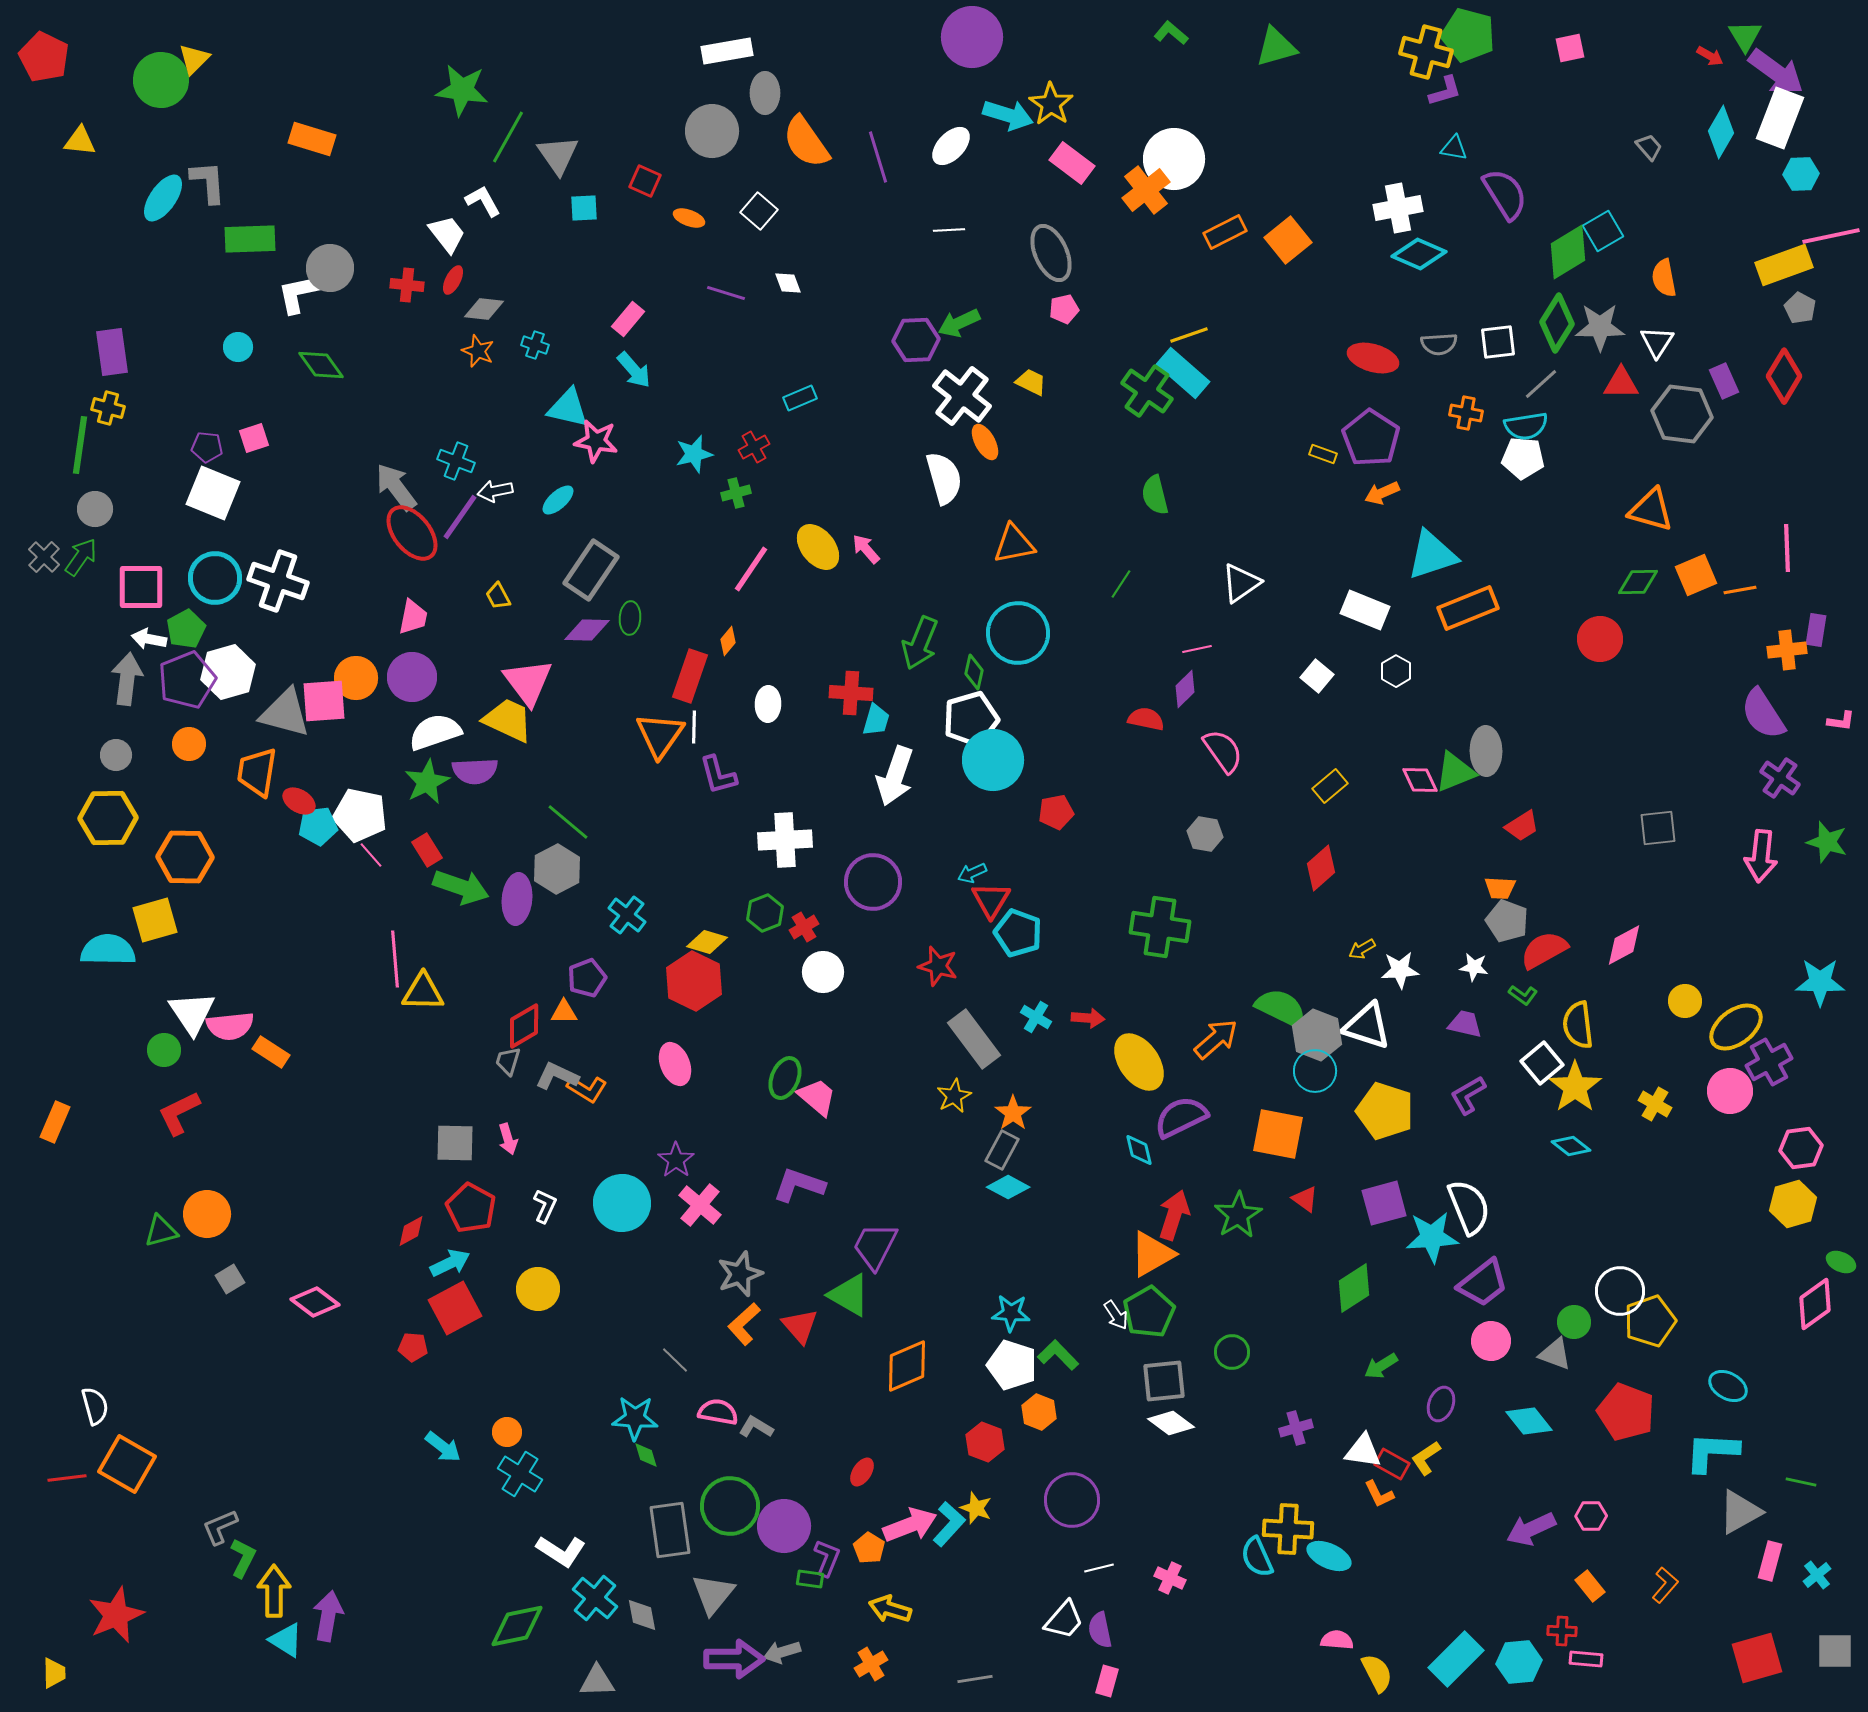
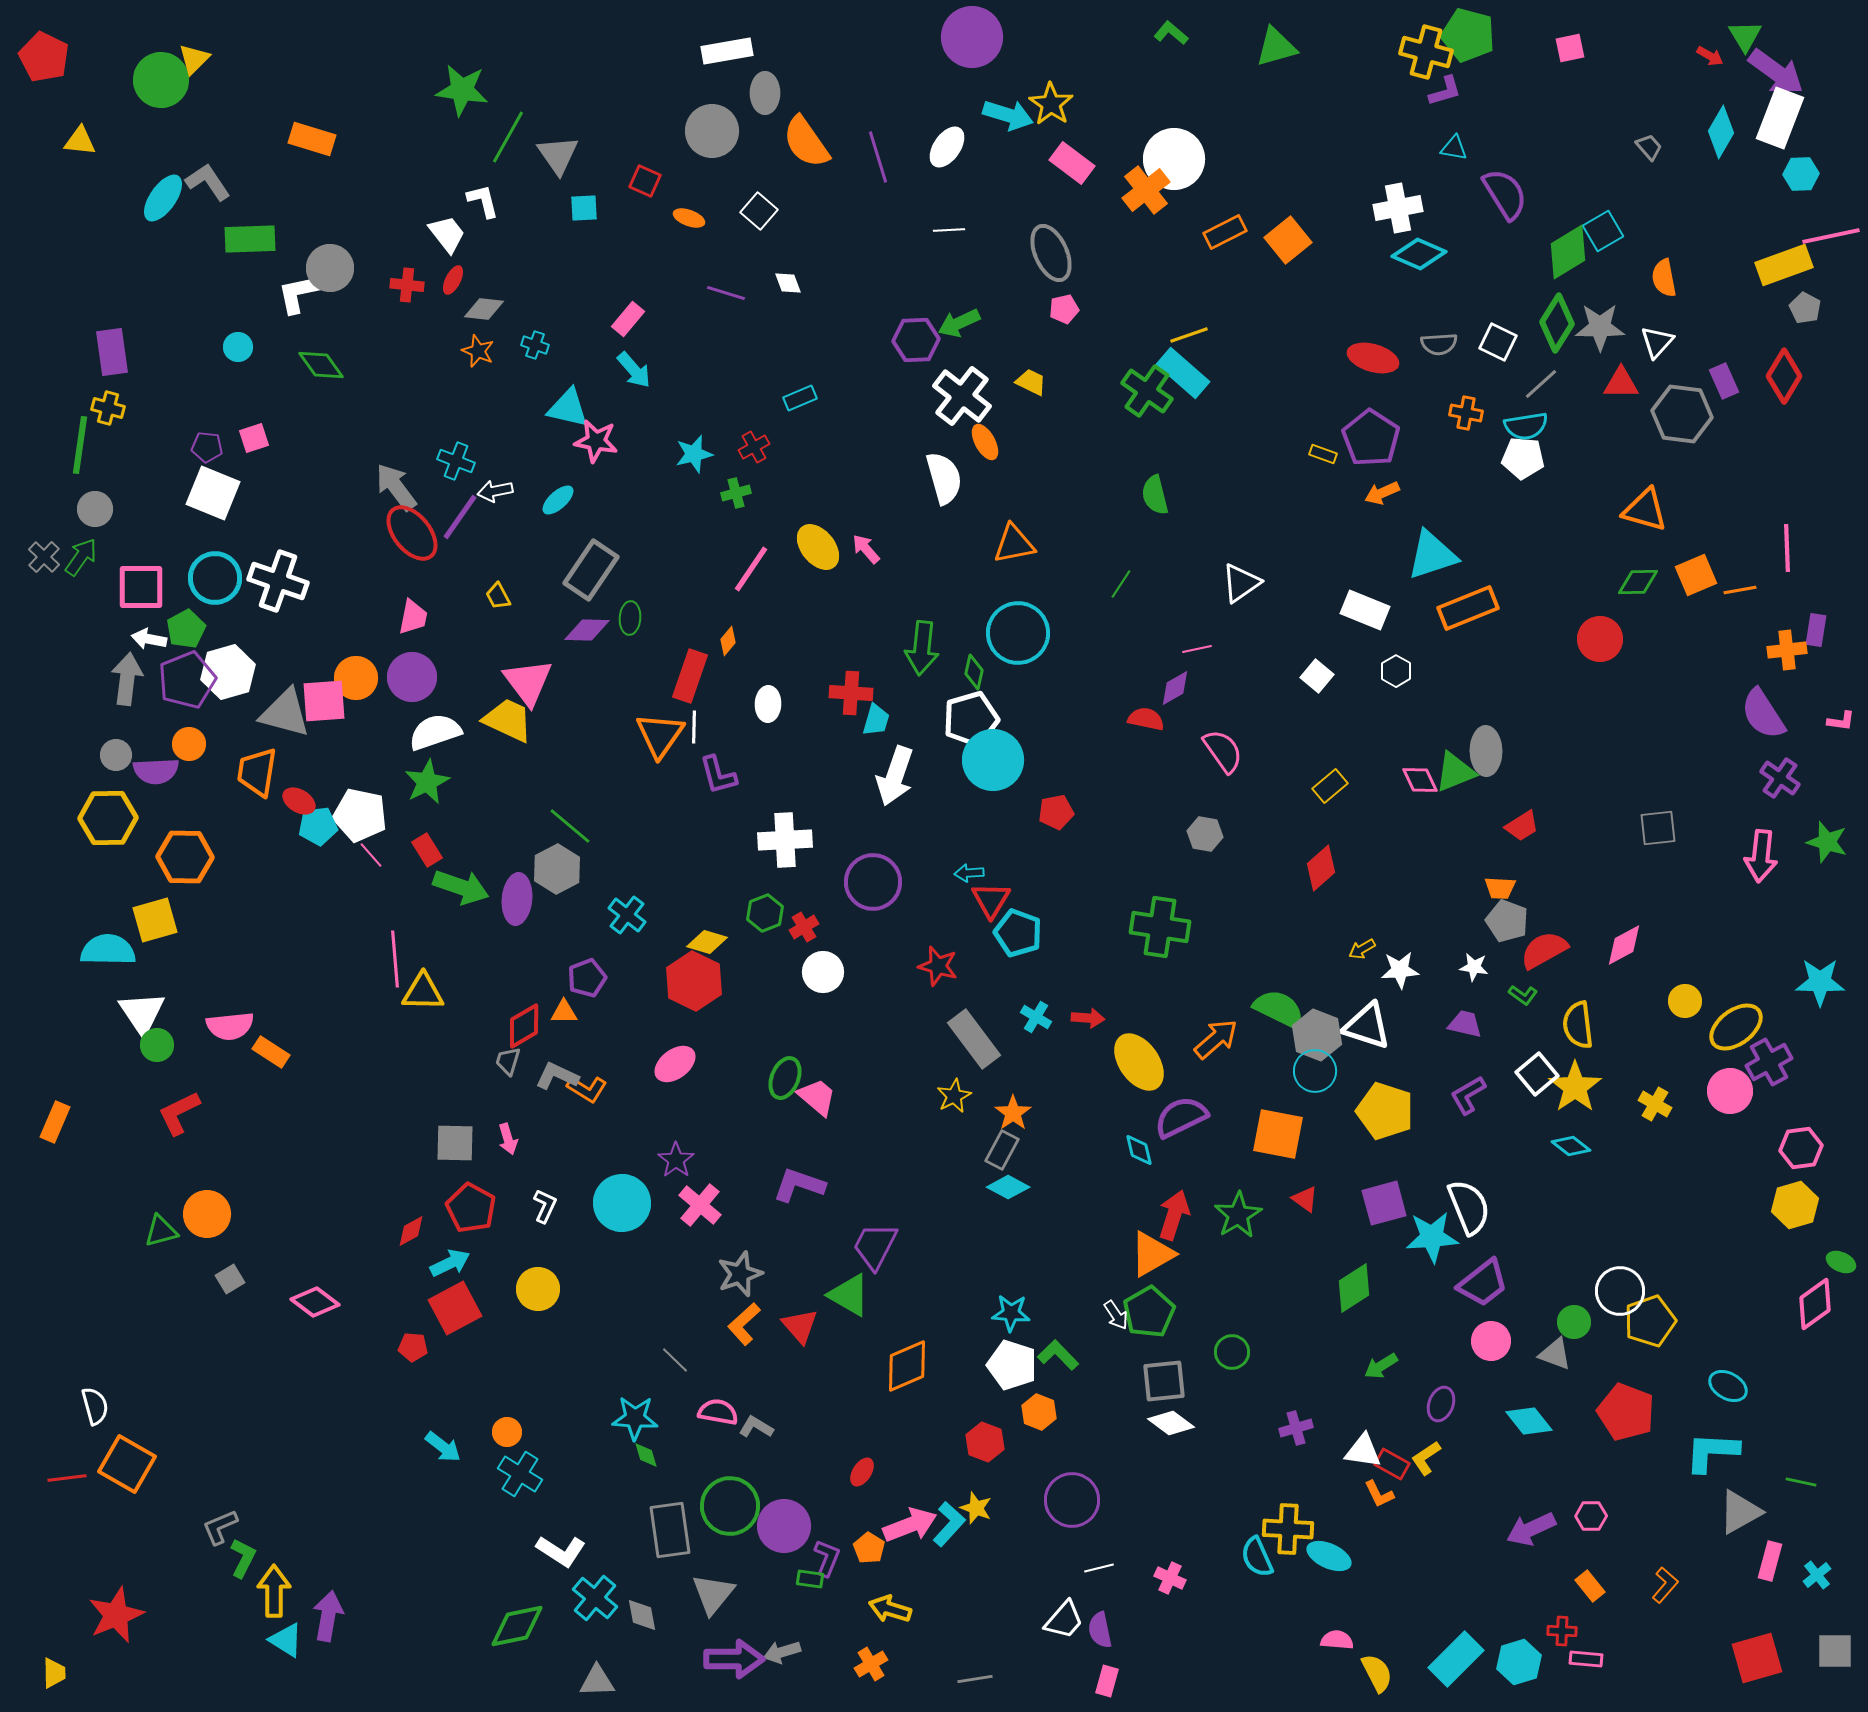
white ellipse at (951, 146): moved 4 px left, 1 px down; rotated 9 degrees counterclockwise
gray L-shape at (208, 182): rotated 30 degrees counterclockwise
white L-shape at (483, 201): rotated 15 degrees clockwise
gray pentagon at (1800, 308): moved 5 px right
white square at (1498, 342): rotated 33 degrees clockwise
white triangle at (1657, 342): rotated 9 degrees clockwise
orange triangle at (1651, 510): moved 6 px left
green arrow at (920, 643): moved 2 px right, 5 px down; rotated 16 degrees counterclockwise
purple diamond at (1185, 689): moved 10 px left, 1 px up; rotated 15 degrees clockwise
purple semicircle at (475, 771): moved 319 px left
green line at (568, 822): moved 2 px right, 4 px down
cyan arrow at (972, 873): moved 3 px left; rotated 20 degrees clockwise
green semicircle at (1281, 1008): moved 2 px left, 1 px down
white triangle at (192, 1013): moved 50 px left
green circle at (164, 1050): moved 7 px left, 5 px up
white square at (1542, 1063): moved 5 px left, 11 px down
pink ellipse at (675, 1064): rotated 75 degrees clockwise
yellow hexagon at (1793, 1204): moved 2 px right, 1 px down
cyan hexagon at (1519, 1662): rotated 12 degrees counterclockwise
